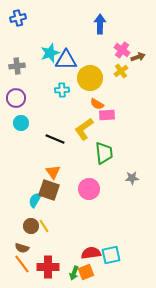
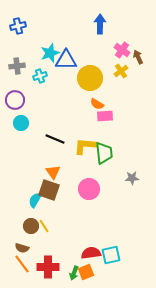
blue cross: moved 8 px down
brown arrow: rotated 96 degrees counterclockwise
cyan cross: moved 22 px left, 14 px up; rotated 16 degrees counterclockwise
purple circle: moved 1 px left, 2 px down
pink rectangle: moved 2 px left, 1 px down
yellow L-shape: moved 1 px right, 17 px down; rotated 40 degrees clockwise
